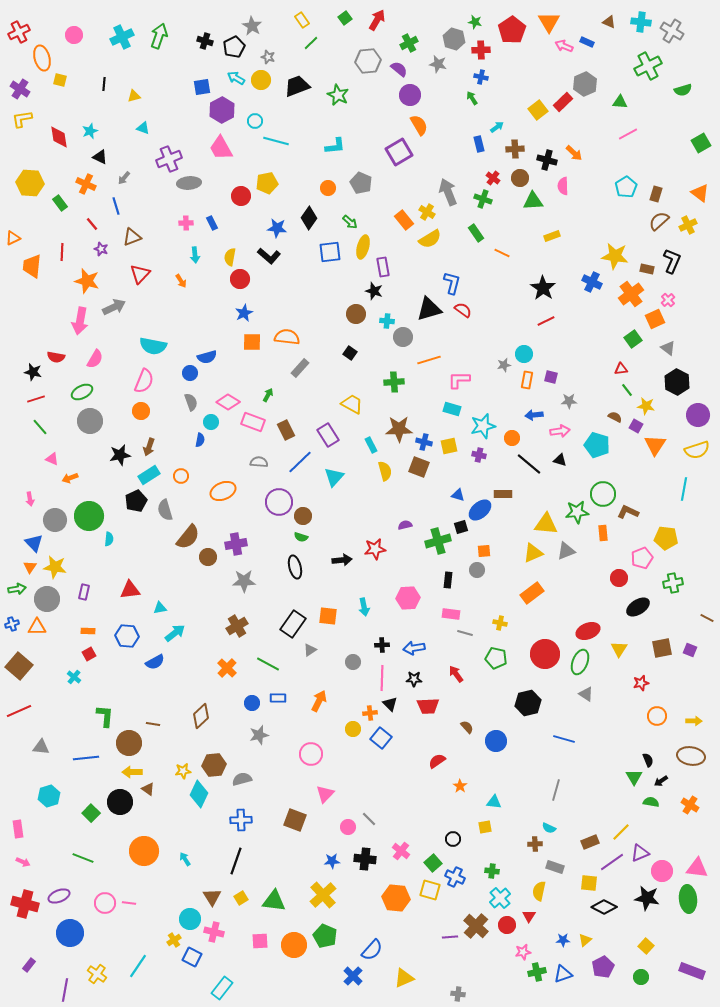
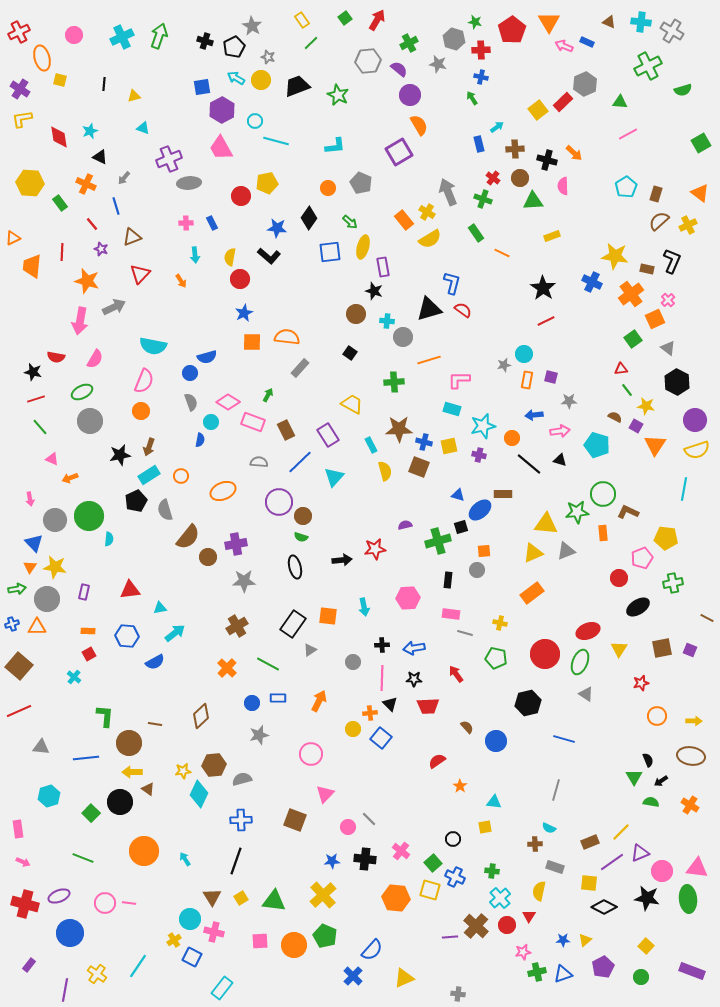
purple circle at (698, 415): moved 3 px left, 5 px down
brown line at (153, 724): moved 2 px right
